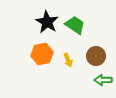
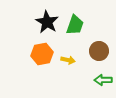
green trapezoid: rotated 75 degrees clockwise
brown circle: moved 3 px right, 5 px up
yellow arrow: rotated 56 degrees counterclockwise
